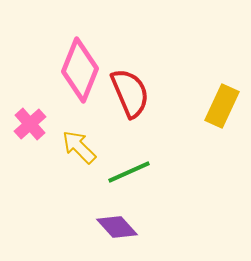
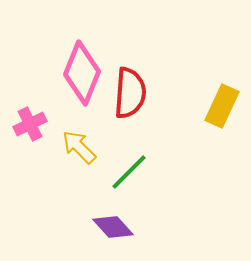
pink diamond: moved 2 px right, 3 px down
red semicircle: rotated 27 degrees clockwise
pink cross: rotated 16 degrees clockwise
green line: rotated 21 degrees counterclockwise
purple diamond: moved 4 px left
